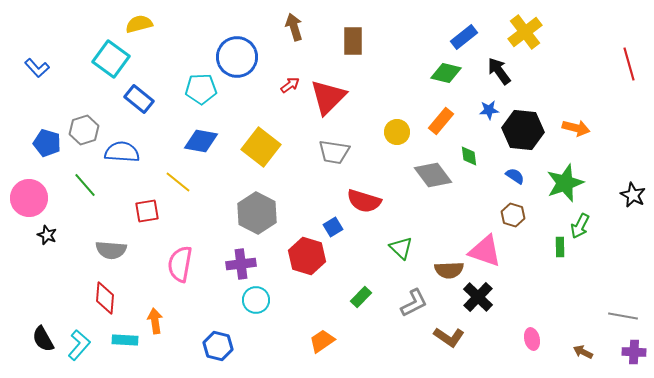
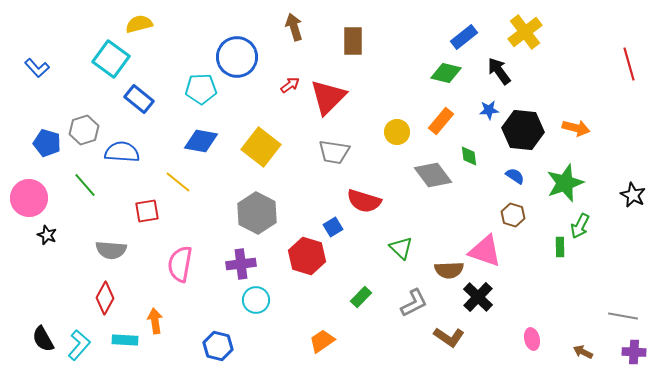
red diamond at (105, 298): rotated 24 degrees clockwise
